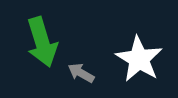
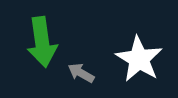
green arrow: rotated 9 degrees clockwise
